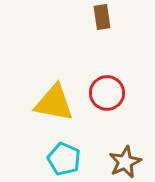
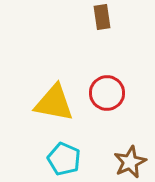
brown star: moved 5 px right
